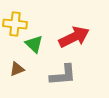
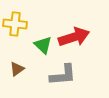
red arrow: rotated 8 degrees clockwise
green triangle: moved 9 px right, 1 px down
brown triangle: rotated 14 degrees counterclockwise
